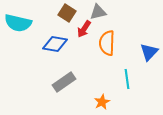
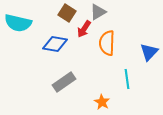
gray triangle: rotated 18 degrees counterclockwise
orange star: rotated 14 degrees counterclockwise
